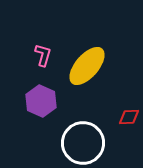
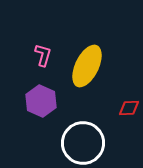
yellow ellipse: rotated 15 degrees counterclockwise
red diamond: moved 9 px up
